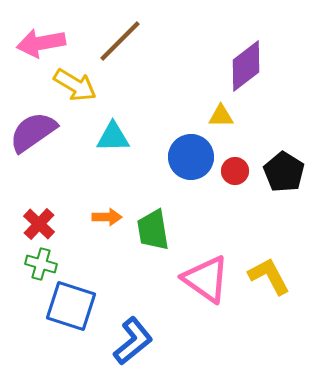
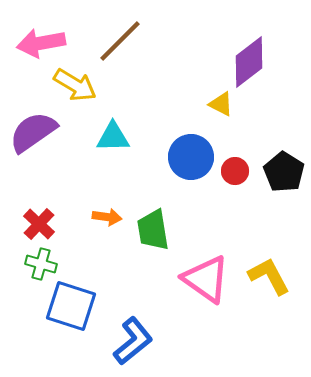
purple diamond: moved 3 px right, 4 px up
yellow triangle: moved 12 px up; rotated 28 degrees clockwise
orange arrow: rotated 8 degrees clockwise
